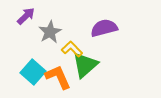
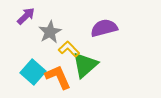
yellow L-shape: moved 3 px left
